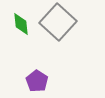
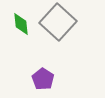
purple pentagon: moved 6 px right, 2 px up
